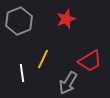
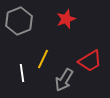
gray arrow: moved 4 px left, 3 px up
